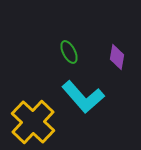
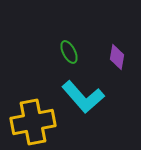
yellow cross: rotated 36 degrees clockwise
